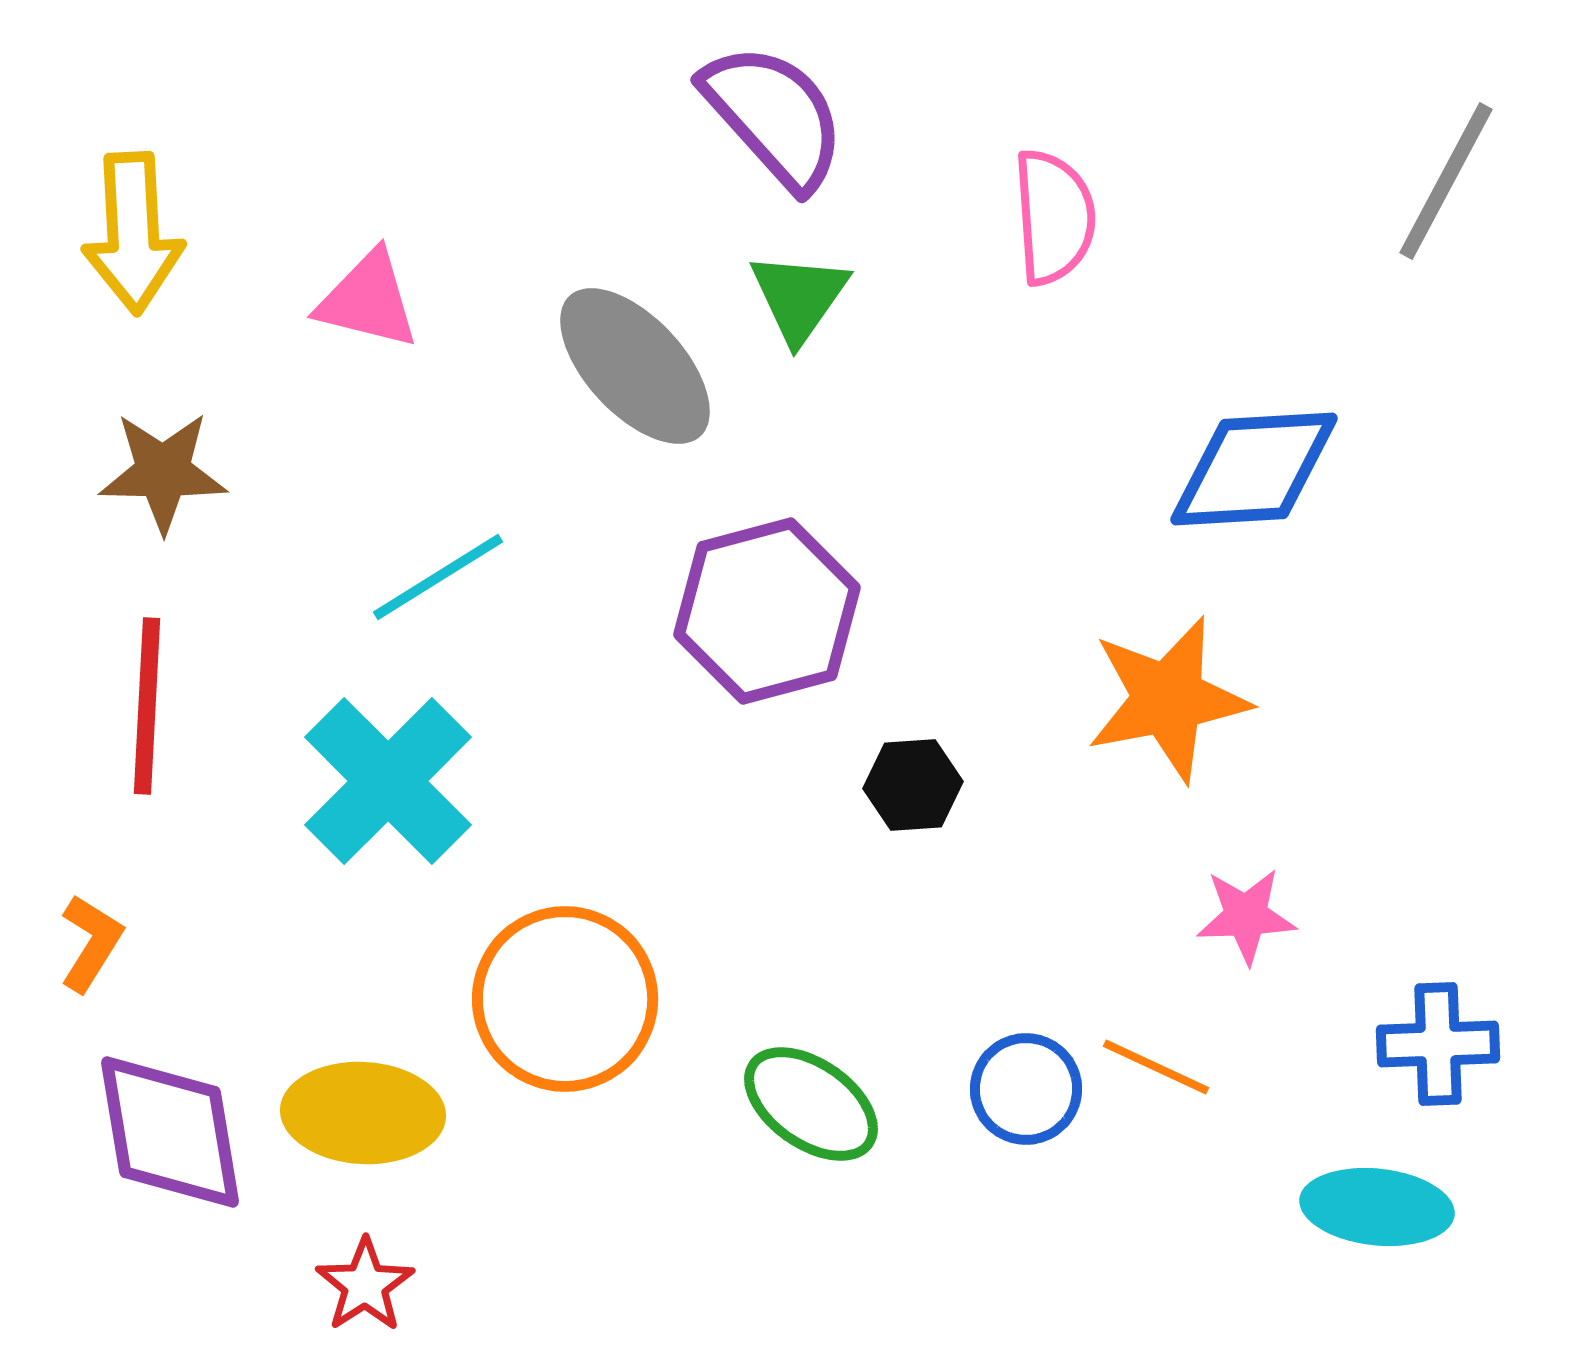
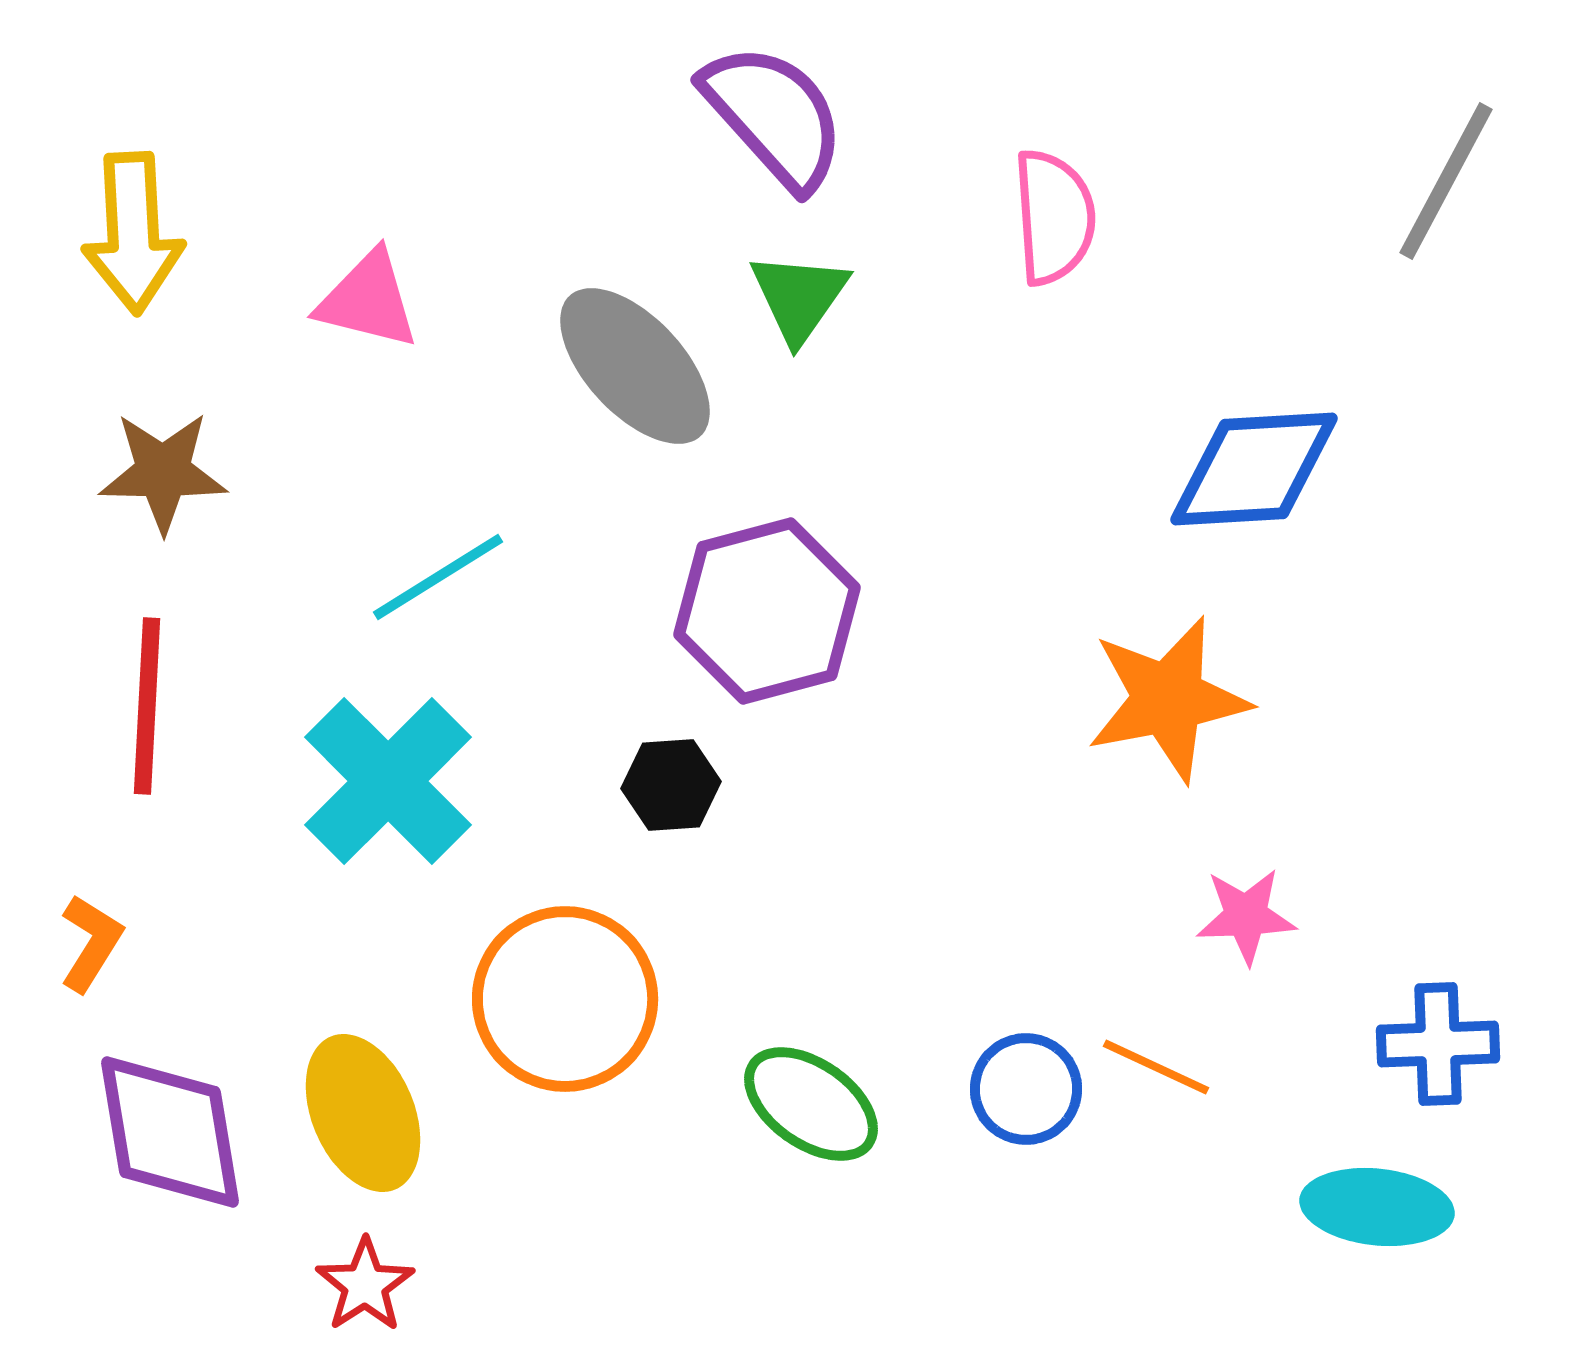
black hexagon: moved 242 px left
yellow ellipse: rotated 64 degrees clockwise
